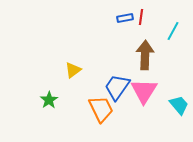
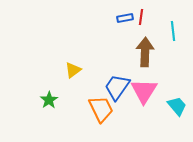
cyan line: rotated 36 degrees counterclockwise
brown arrow: moved 3 px up
cyan trapezoid: moved 2 px left, 1 px down
